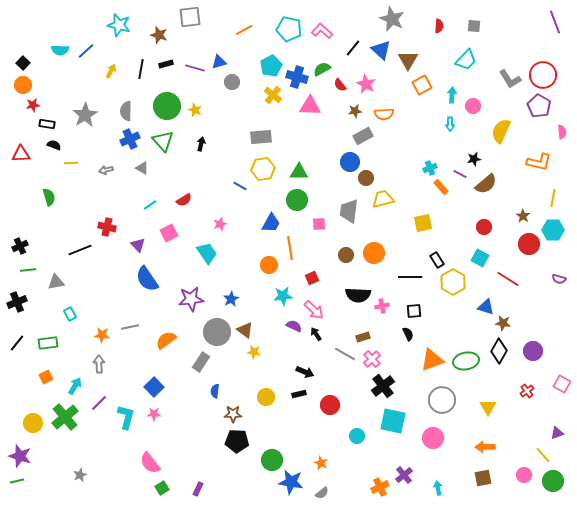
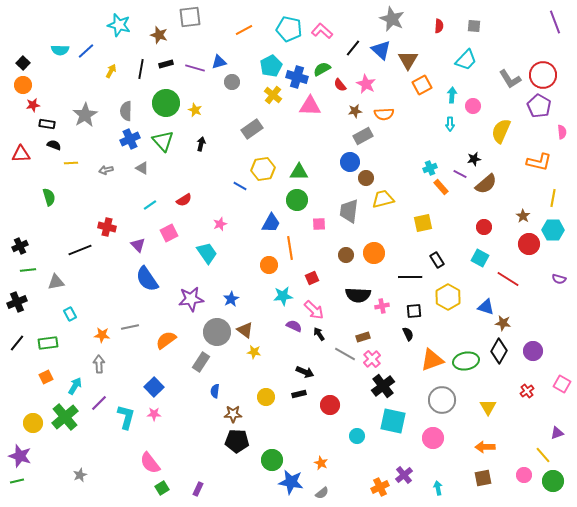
green circle at (167, 106): moved 1 px left, 3 px up
gray rectangle at (261, 137): moved 9 px left, 8 px up; rotated 30 degrees counterclockwise
yellow hexagon at (453, 282): moved 5 px left, 15 px down
black arrow at (316, 334): moved 3 px right
